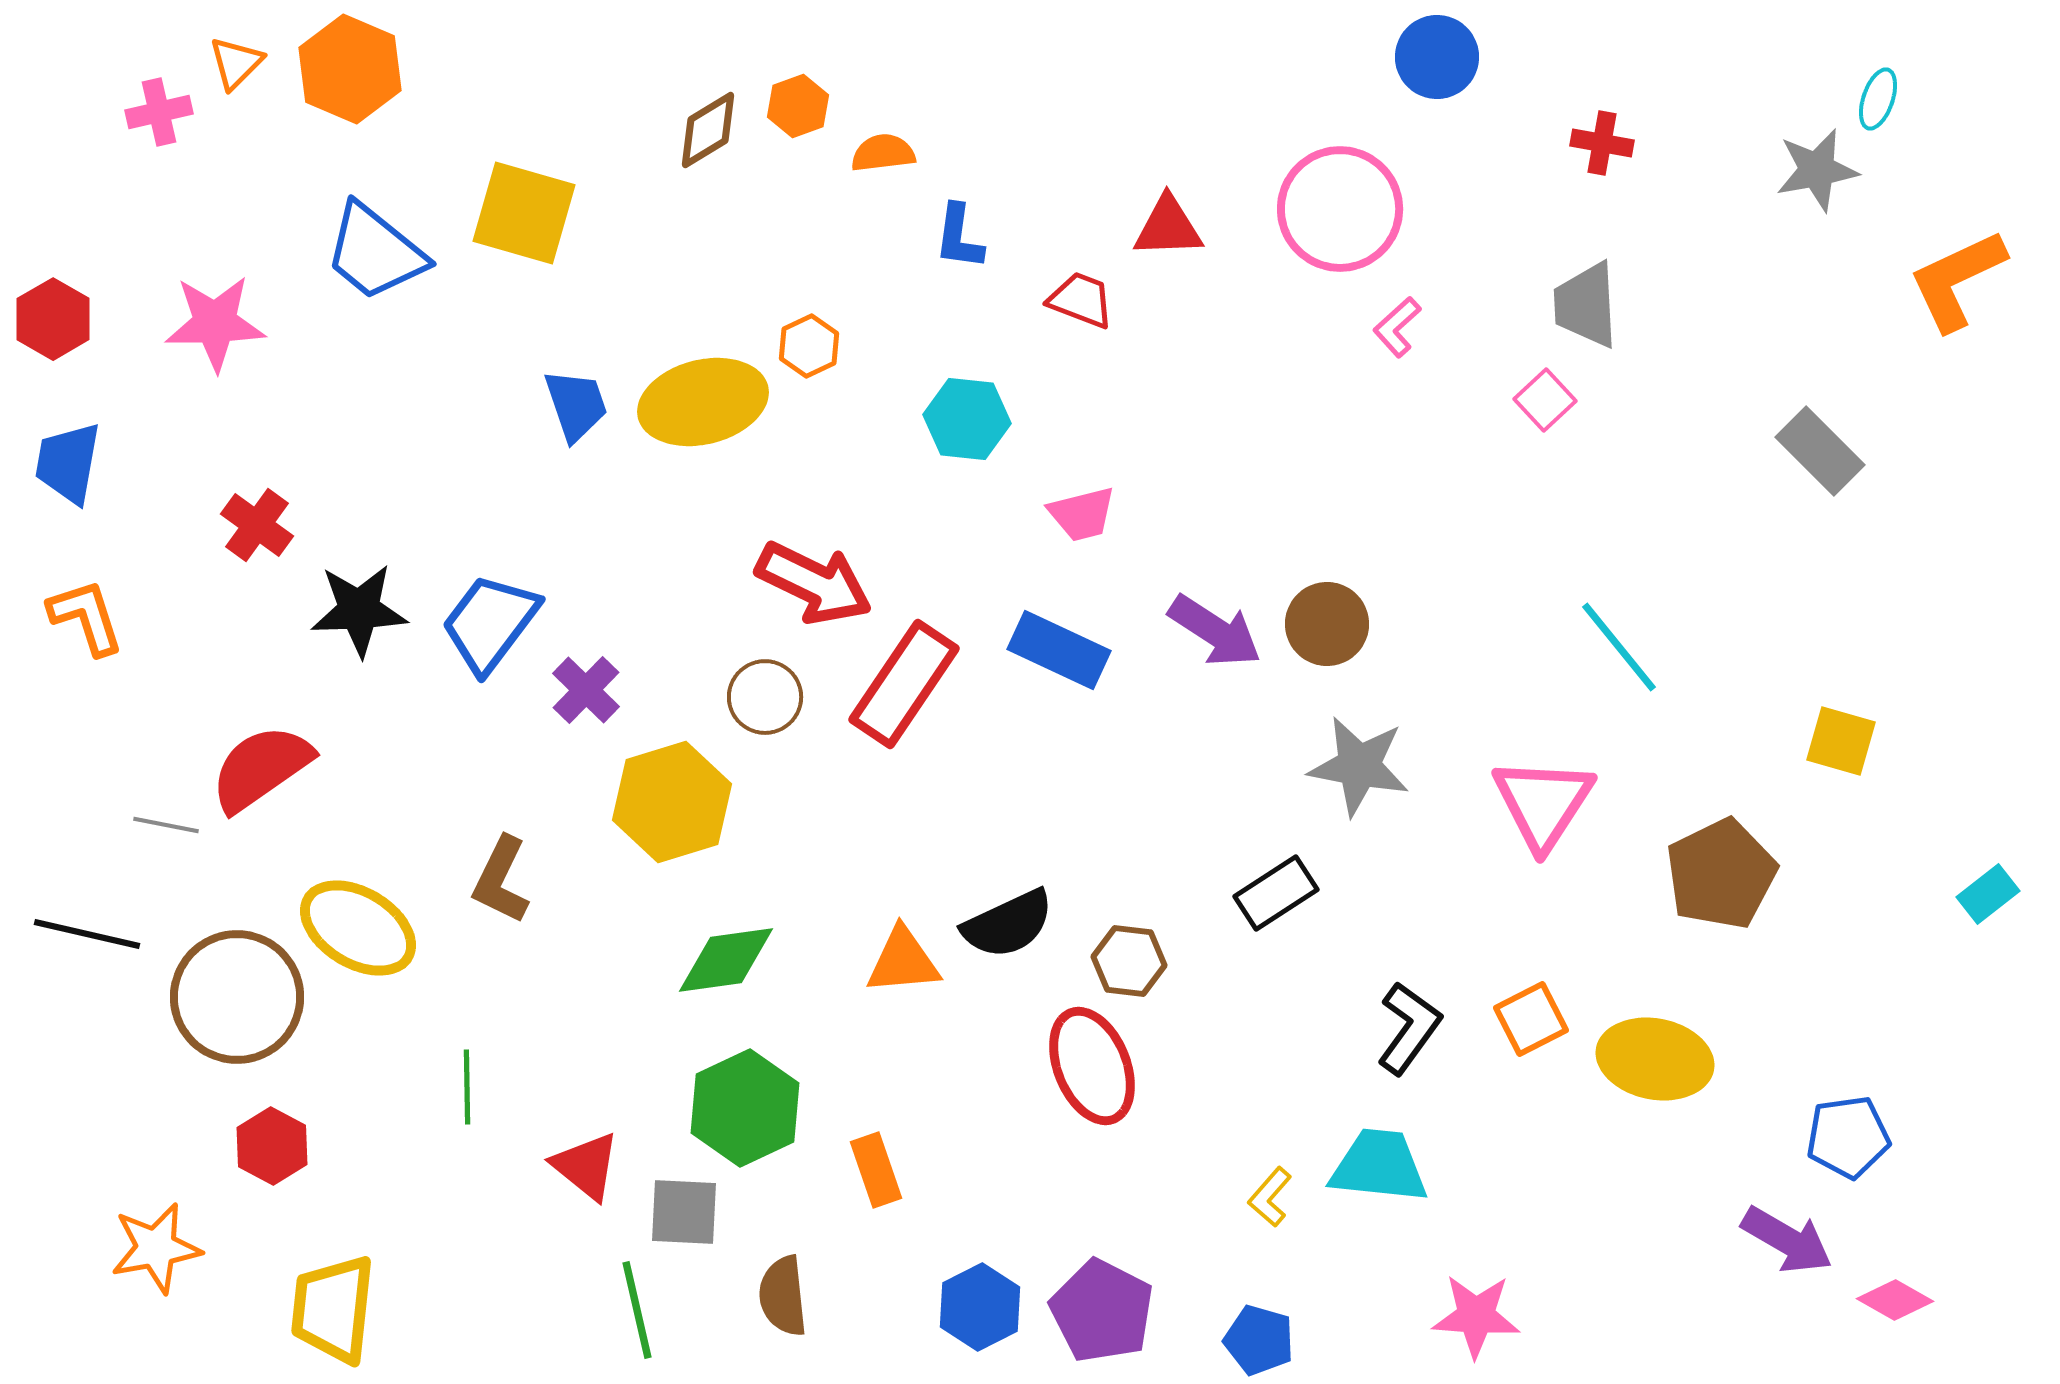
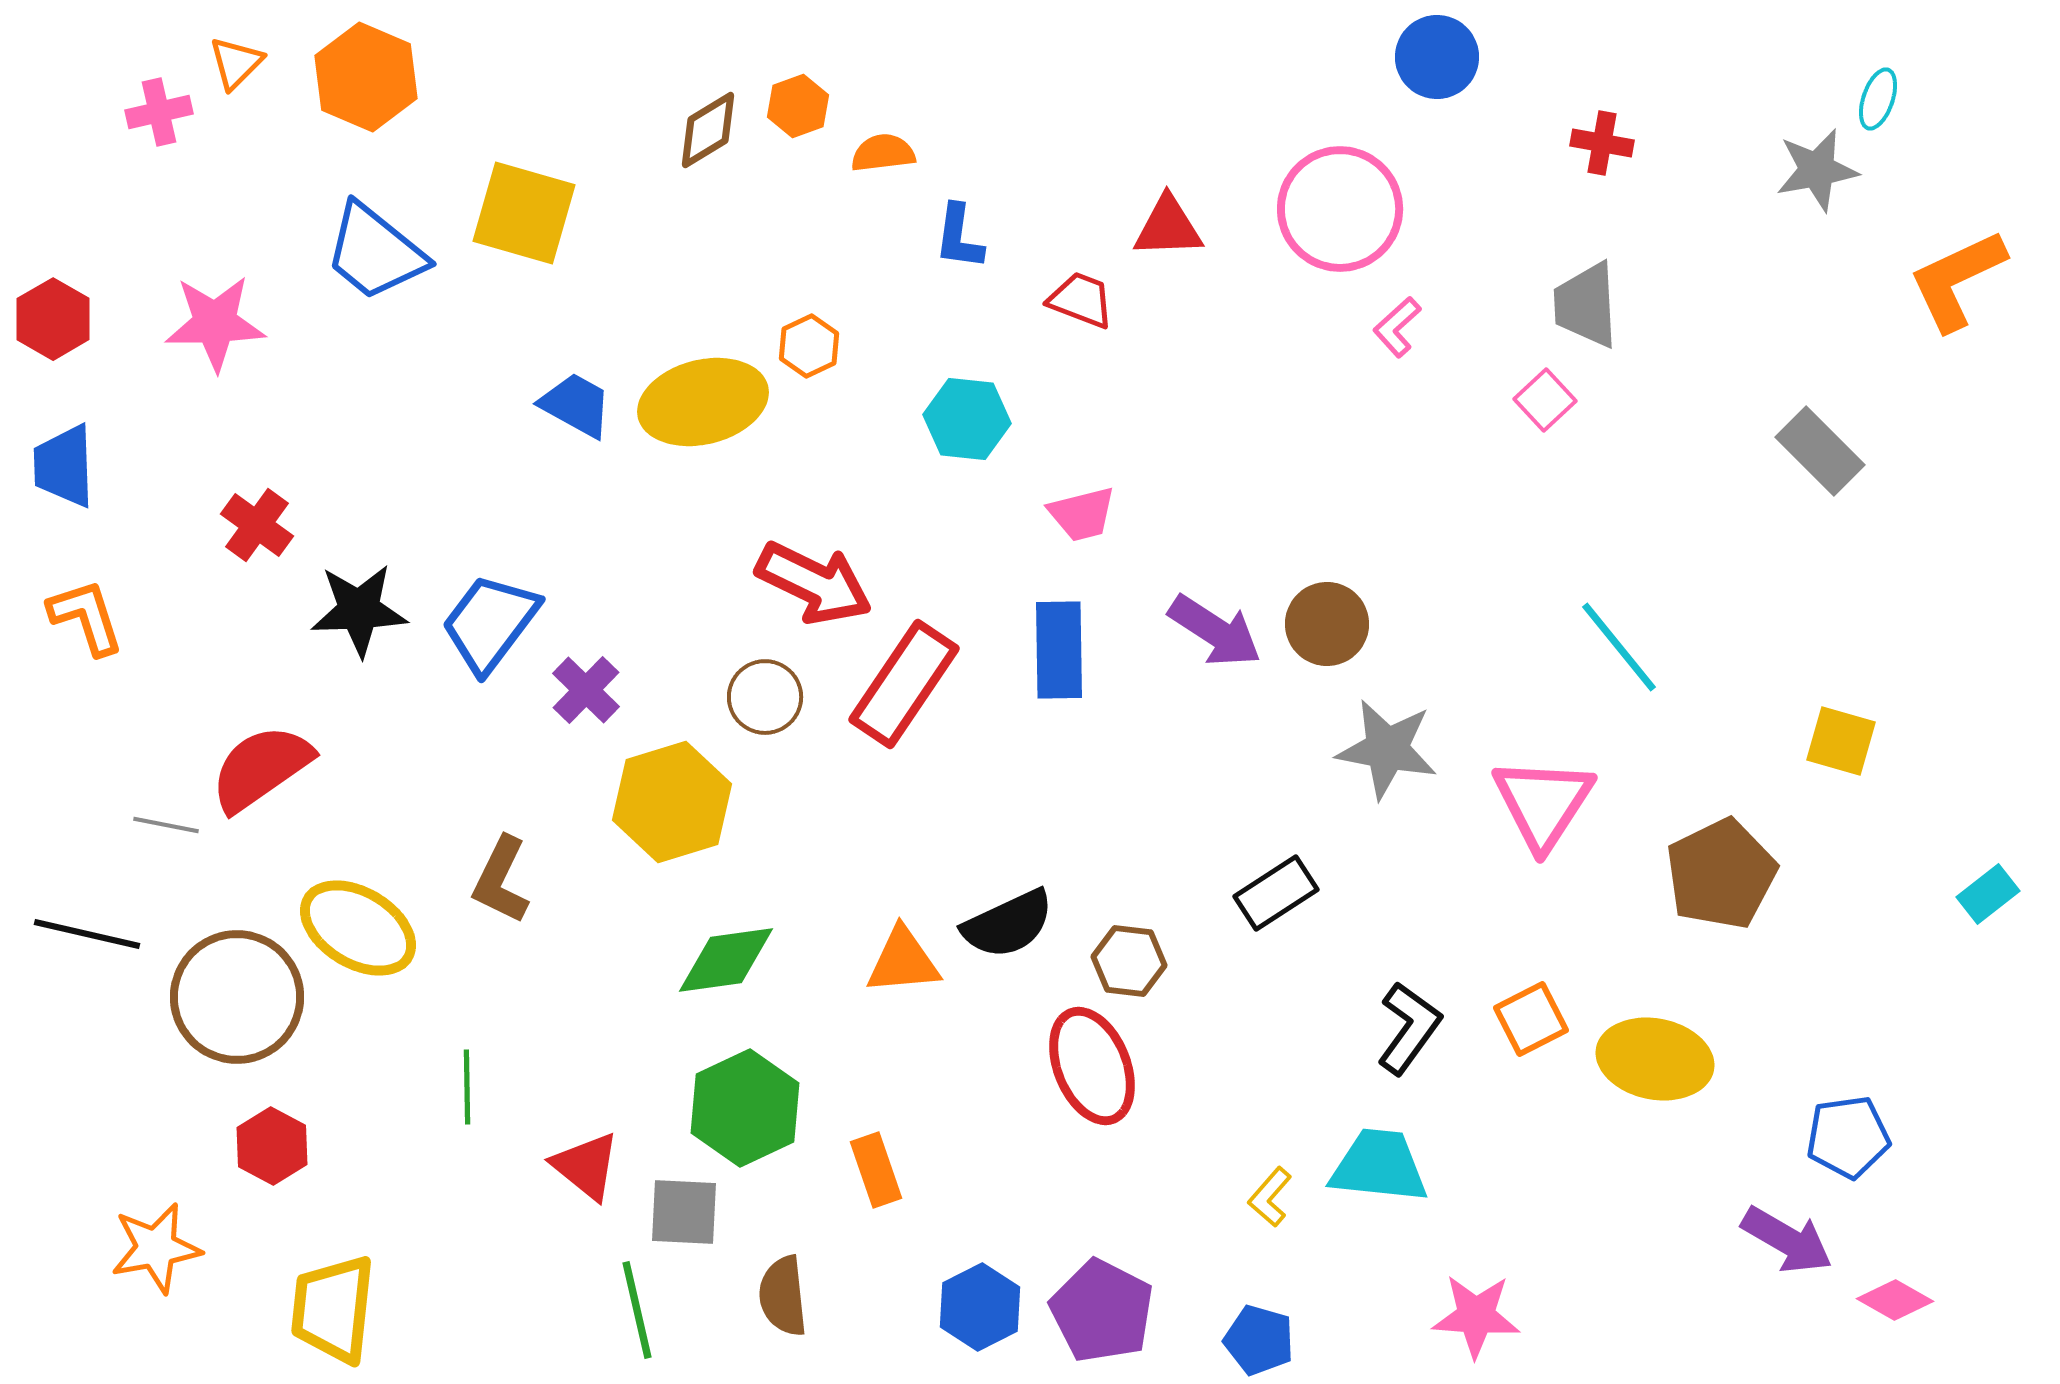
orange hexagon at (350, 69): moved 16 px right, 8 px down
blue trapezoid at (576, 405): rotated 42 degrees counterclockwise
blue trapezoid at (68, 463): moved 4 px left, 3 px down; rotated 12 degrees counterclockwise
blue rectangle at (1059, 650): rotated 64 degrees clockwise
gray star at (1359, 766): moved 28 px right, 17 px up
